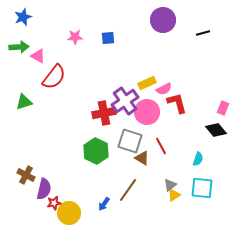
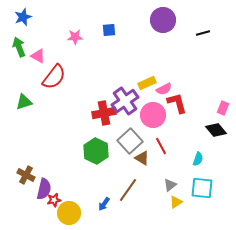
blue square: moved 1 px right, 8 px up
green arrow: rotated 108 degrees counterclockwise
pink circle: moved 6 px right, 3 px down
gray square: rotated 30 degrees clockwise
yellow triangle: moved 2 px right, 7 px down
red star: moved 3 px up
